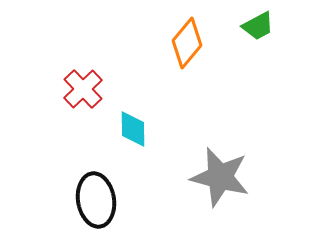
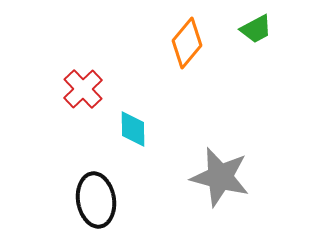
green trapezoid: moved 2 px left, 3 px down
